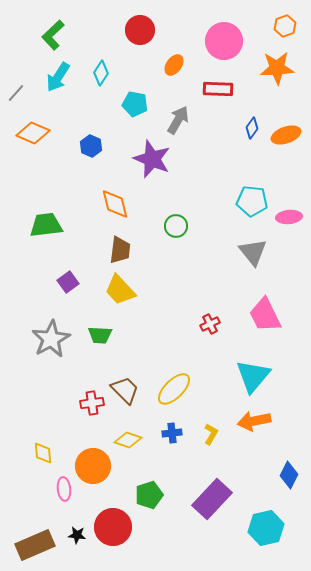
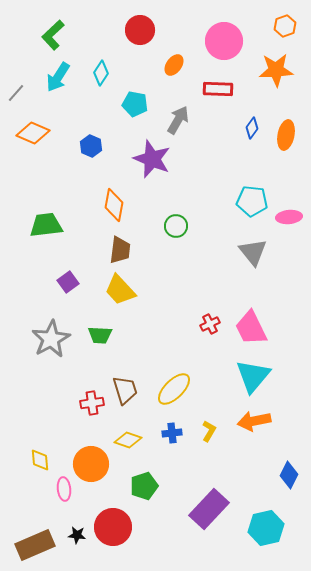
orange star at (277, 68): moved 1 px left, 2 px down
orange ellipse at (286, 135): rotated 60 degrees counterclockwise
orange diamond at (115, 204): moved 1 px left, 1 px down; rotated 24 degrees clockwise
pink trapezoid at (265, 315): moved 14 px left, 13 px down
brown trapezoid at (125, 390): rotated 28 degrees clockwise
yellow L-shape at (211, 434): moved 2 px left, 3 px up
yellow diamond at (43, 453): moved 3 px left, 7 px down
orange circle at (93, 466): moved 2 px left, 2 px up
green pentagon at (149, 495): moved 5 px left, 9 px up
purple rectangle at (212, 499): moved 3 px left, 10 px down
